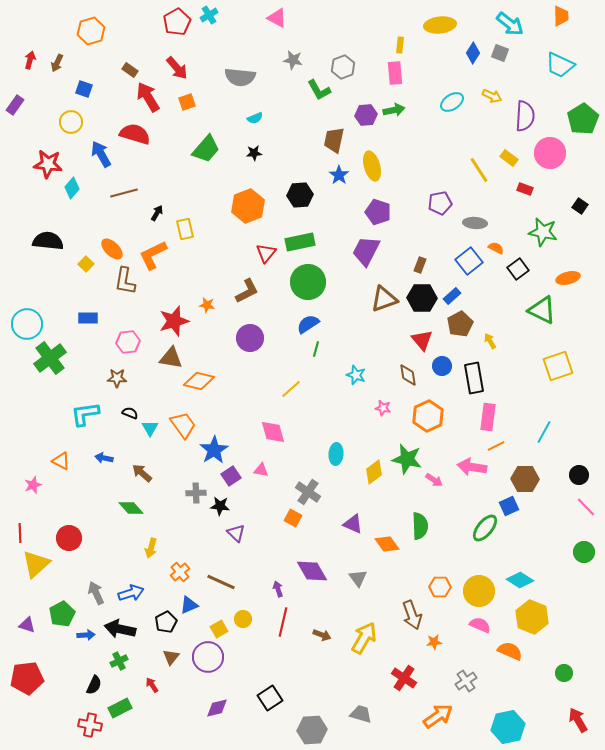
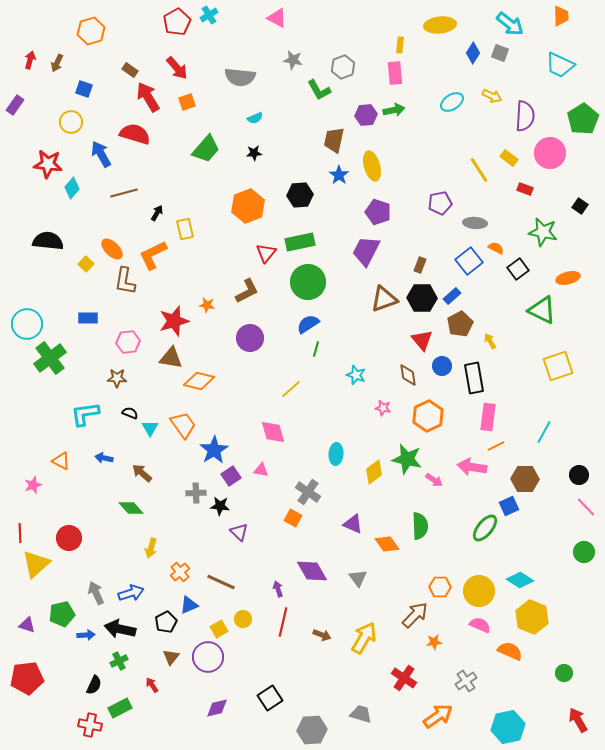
purple triangle at (236, 533): moved 3 px right, 1 px up
green pentagon at (62, 614): rotated 15 degrees clockwise
brown arrow at (412, 615): moved 3 px right; rotated 116 degrees counterclockwise
